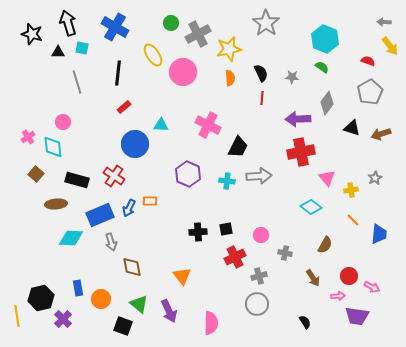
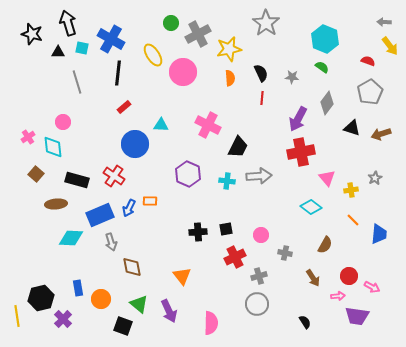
blue cross at (115, 27): moved 4 px left, 12 px down
purple arrow at (298, 119): rotated 60 degrees counterclockwise
